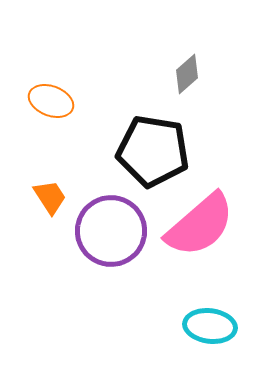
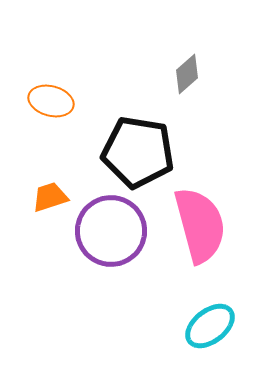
orange ellipse: rotated 6 degrees counterclockwise
black pentagon: moved 15 px left, 1 px down
orange trapezoid: rotated 75 degrees counterclockwise
pink semicircle: rotated 64 degrees counterclockwise
cyan ellipse: rotated 45 degrees counterclockwise
